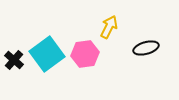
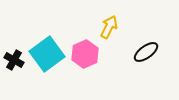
black ellipse: moved 4 px down; rotated 20 degrees counterclockwise
pink hexagon: rotated 16 degrees counterclockwise
black cross: rotated 12 degrees counterclockwise
